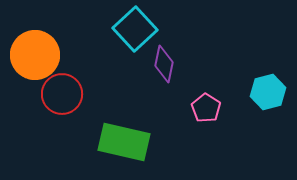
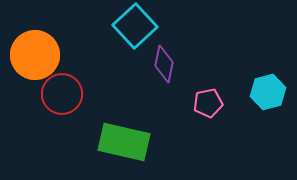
cyan square: moved 3 px up
pink pentagon: moved 2 px right, 5 px up; rotated 28 degrees clockwise
